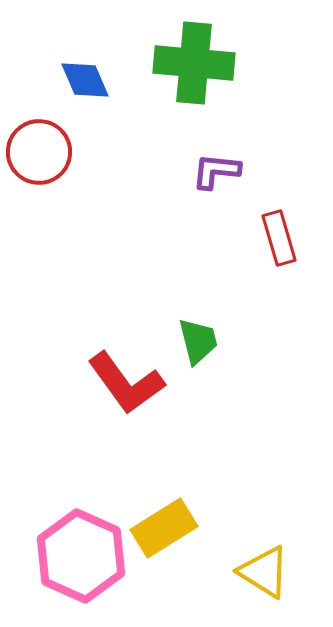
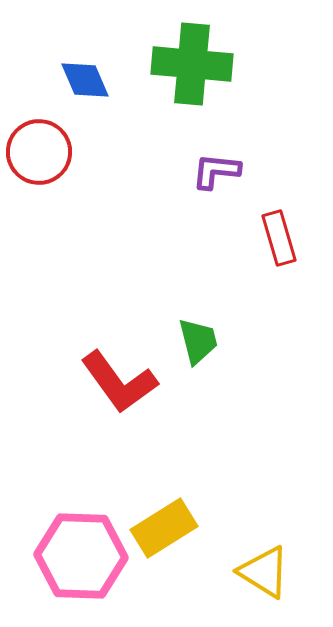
green cross: moved 2 px left, 1 px down
red L-shape: moved 7 px left, 1 px up
pink hexagon: rotated 22 degrees counterclockwise
